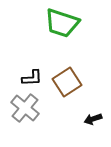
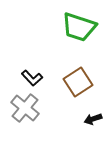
green trapezoid: moved 17 px right, 4 px down
black L-shape: rotated 50 degrees clockwise
brown square: moved 11 px right
